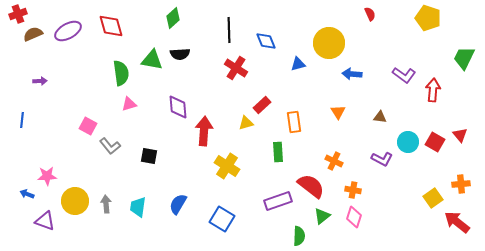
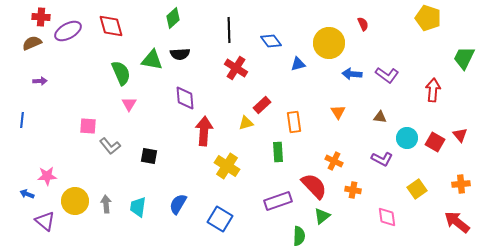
red cross at (18, 14): moved 23 px right, 3 px down; rotated 24 degrees clockwise
red semicircle at (370, 14): moved 7 px left, 10 px down
brown semicircle at (33, 34): moved 1 px left, 9 px down
blue diamond at (266, 41): moved 5 px right; rotated 15 degrees counterclockwise
green semicircle at (121, 73): rotated 15 degrees counterclockwise
purple L-shape at (404, 75): moved 17 px left
pink triangle at (129, 104): rotated 42 degrees counterclockwise
purple diamond at (178, 107): moved 7 px right, 9 px up
pink square at (88, 126): rotated 24 degrees counterclockwise
cyan circle at (408, 142): moved 1 px left, 4 px up
red semicircle at (311, 186): moved 3 px right; rotated 8 degrees clockwise
yellow square at (433, 198): moved 16 px left, 9 px up
pink diamond at (354, 217): moved 33 px right; rotated 25 degrees counterclockwise
blue square at (222, 219): moved 2 px left
purple triangle at (45, 221): rotated 20 degrees clockwise
